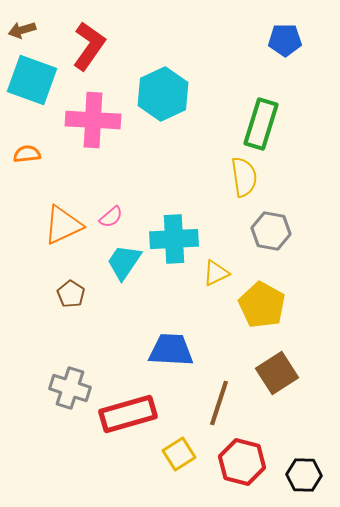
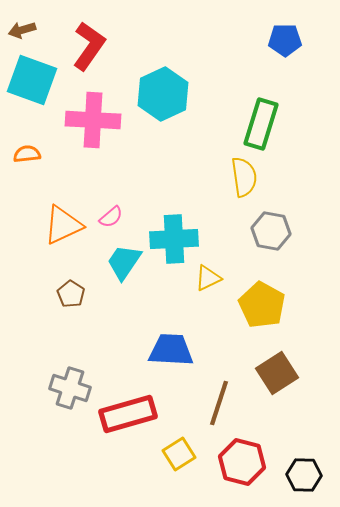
yellow triangle: moved 8 px left, 5 px down
